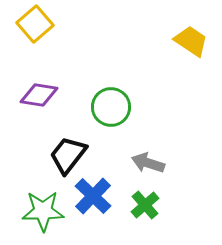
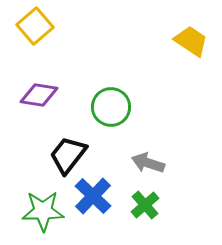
yellow square: moved 2 px down
